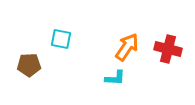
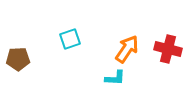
cyan square: moved 9 px right; rotated 30 degrees counterclockwise
orange arrow: moved 2 px down
brown pentagon: moved 11 px left, 6 px up
